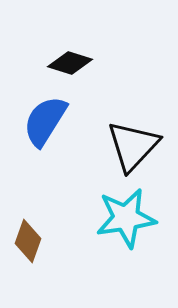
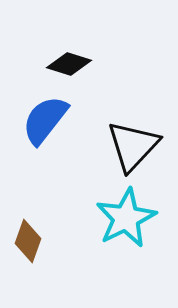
black diamond: moved 1 px left, 1 px down
blue semicircle: moved 1 px up; rotated 6 degrees clockwise
cyan star: rotated 18 degrees counterclockwise
